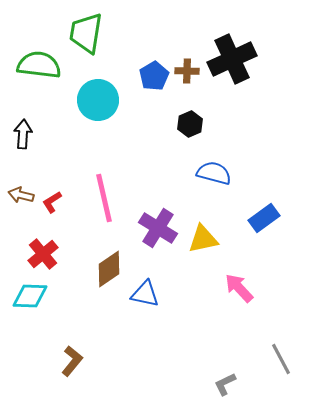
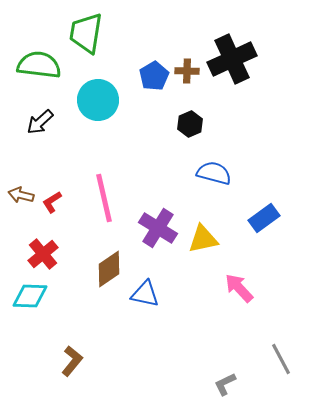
black arrow: moved 17 px right, 12 px up; rotated 136 degrees counterclockwise
